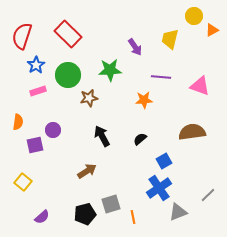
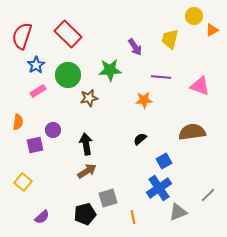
pink rectangle: rotated 14 degrees counterclockwise
black arrow: moved 16 px left, 8 px down; rotated 20 degrees clockwise
gray square: moved 3 px left, 6 px up
